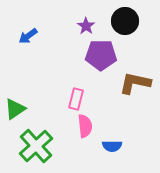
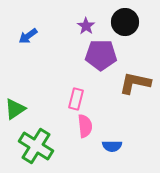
black circle: moved 1 px down
green cross: rotated 16 degrees counterclockwise
